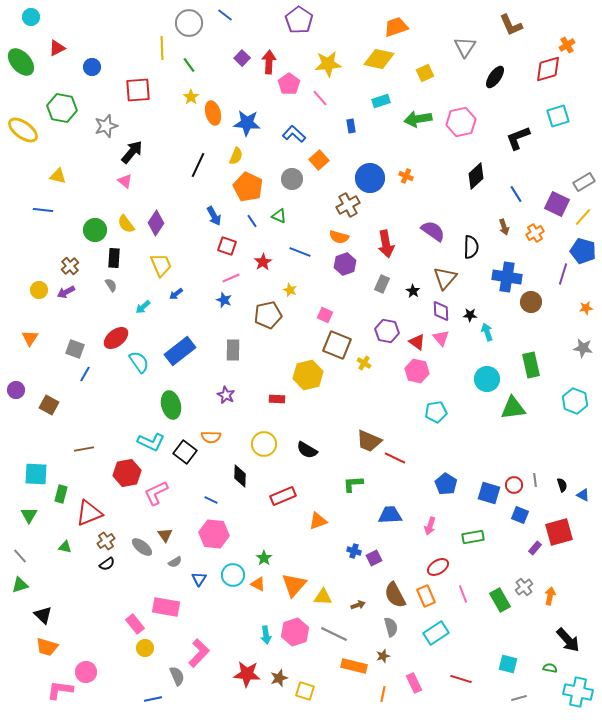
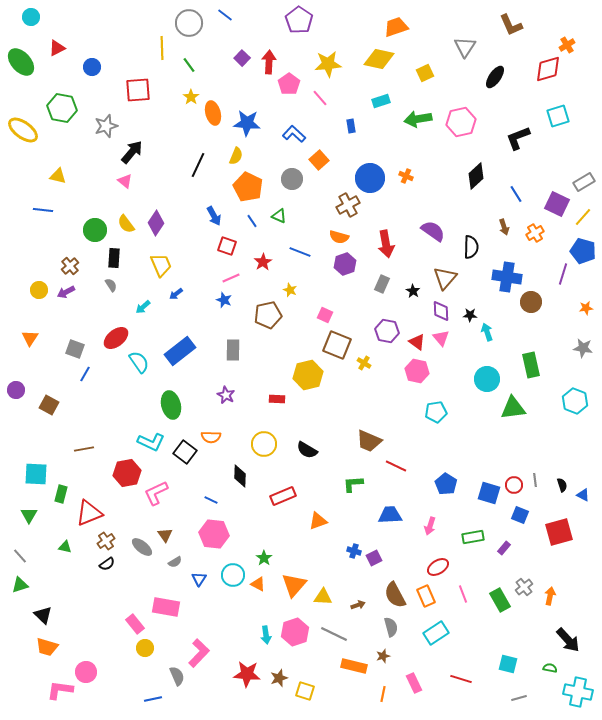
red line at (395, 458): moved 1 px right, 8 px down
purple rectangle at (535, 548): moved 31 px left
